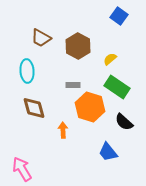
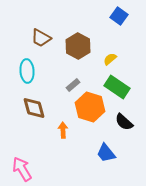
gray rectangle: rotated 40 degrees counterclockwise
blue trapezoid: moved 2 px left, 1 px down
